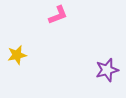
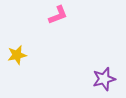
purple star: moved 3 px left, 9 px down
